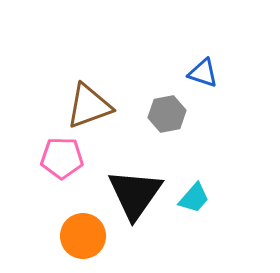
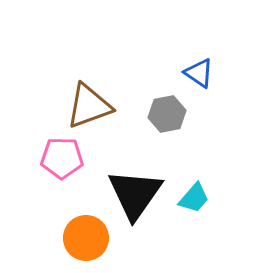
blue triangle: moved 4 px left; rotated 16 degrees clockwise
orange circle: moved 3 px right, 2 px down
